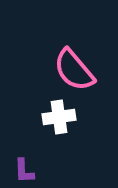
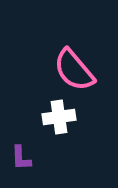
purple L-shape: moved 3 px left, 13 px up
